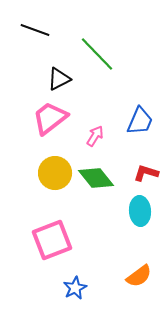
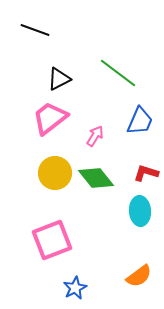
green line: moved 21 px right, 19 px down; rotated 9 degrees counterclockwise
